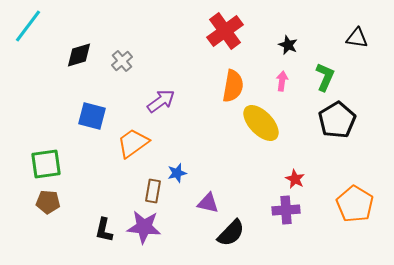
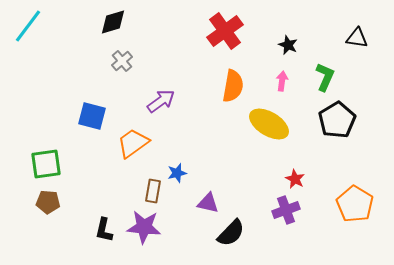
black diamond: moved 34 px right, 33 px up
yellow ellipse: moved 8 px right, 1 px down; rotated 15 degrees counterclockwise
purple cross: rotated 16 degrees counterclockwise
